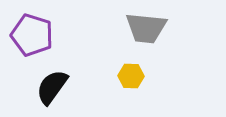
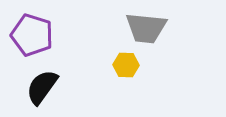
yellow hexagon: moved 5 px left, 11 px up
black semicircle: moved 10 px left
